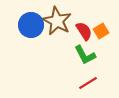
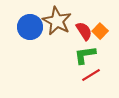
blue circle: moved 1 px left, 2 px down
orange square: moved 1 px left; rotated 14 degrees counterclockwise
green L-shape: rotated 110 degrees clockwise
red line: moved 3 px right, 8 px up
